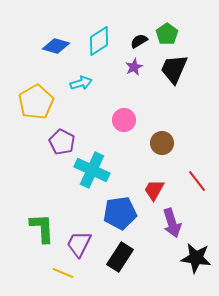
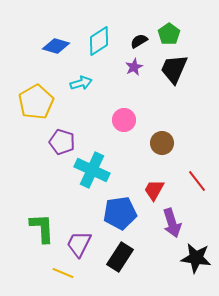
green pentagon: moved 2 px right
purple pentagon: rotated 10 degrees counterclockwise
